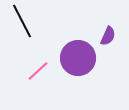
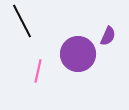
purple circle: moved 4 px up
pink line: rotated 35 degrees counterclockwise
